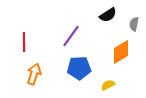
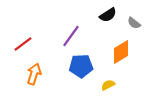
gray semicircle: moved 1 px up; rotated 64 degrees counterclockwise
red line: moved 1 px left, 2 px down; rotated 54 degrees clockwise
blue pentagon: moved 2 px right, 2 px up
